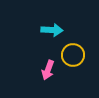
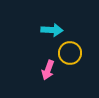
yellow circle: moved 3 px left, 2 px up
